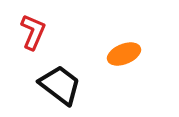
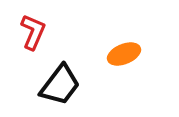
black trapezoid: rotated 90 degrees clockwise
